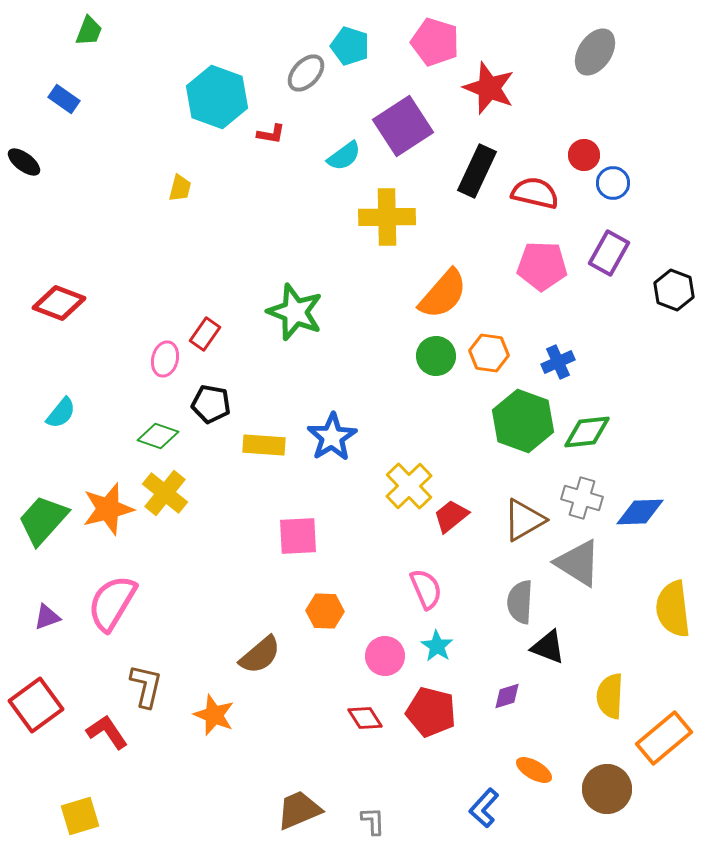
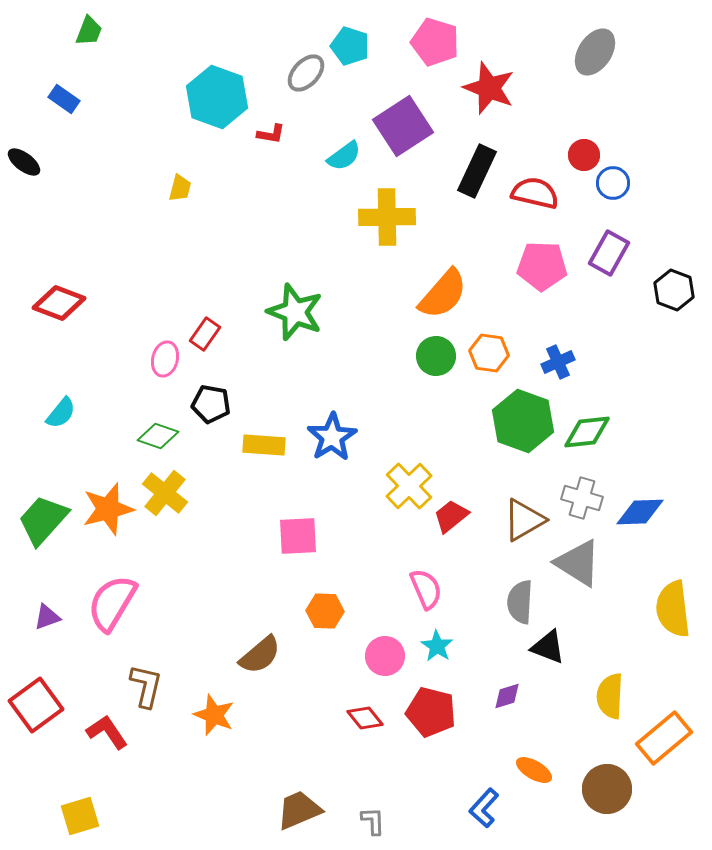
red diamond at (365, 718): rotated 6 degrees counterclockwise
